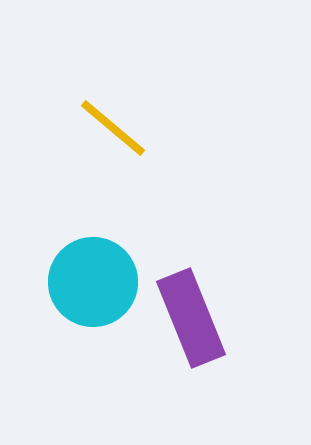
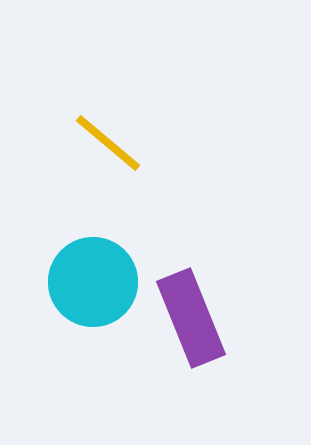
yellow line: moved 5 px left, 15 px down
